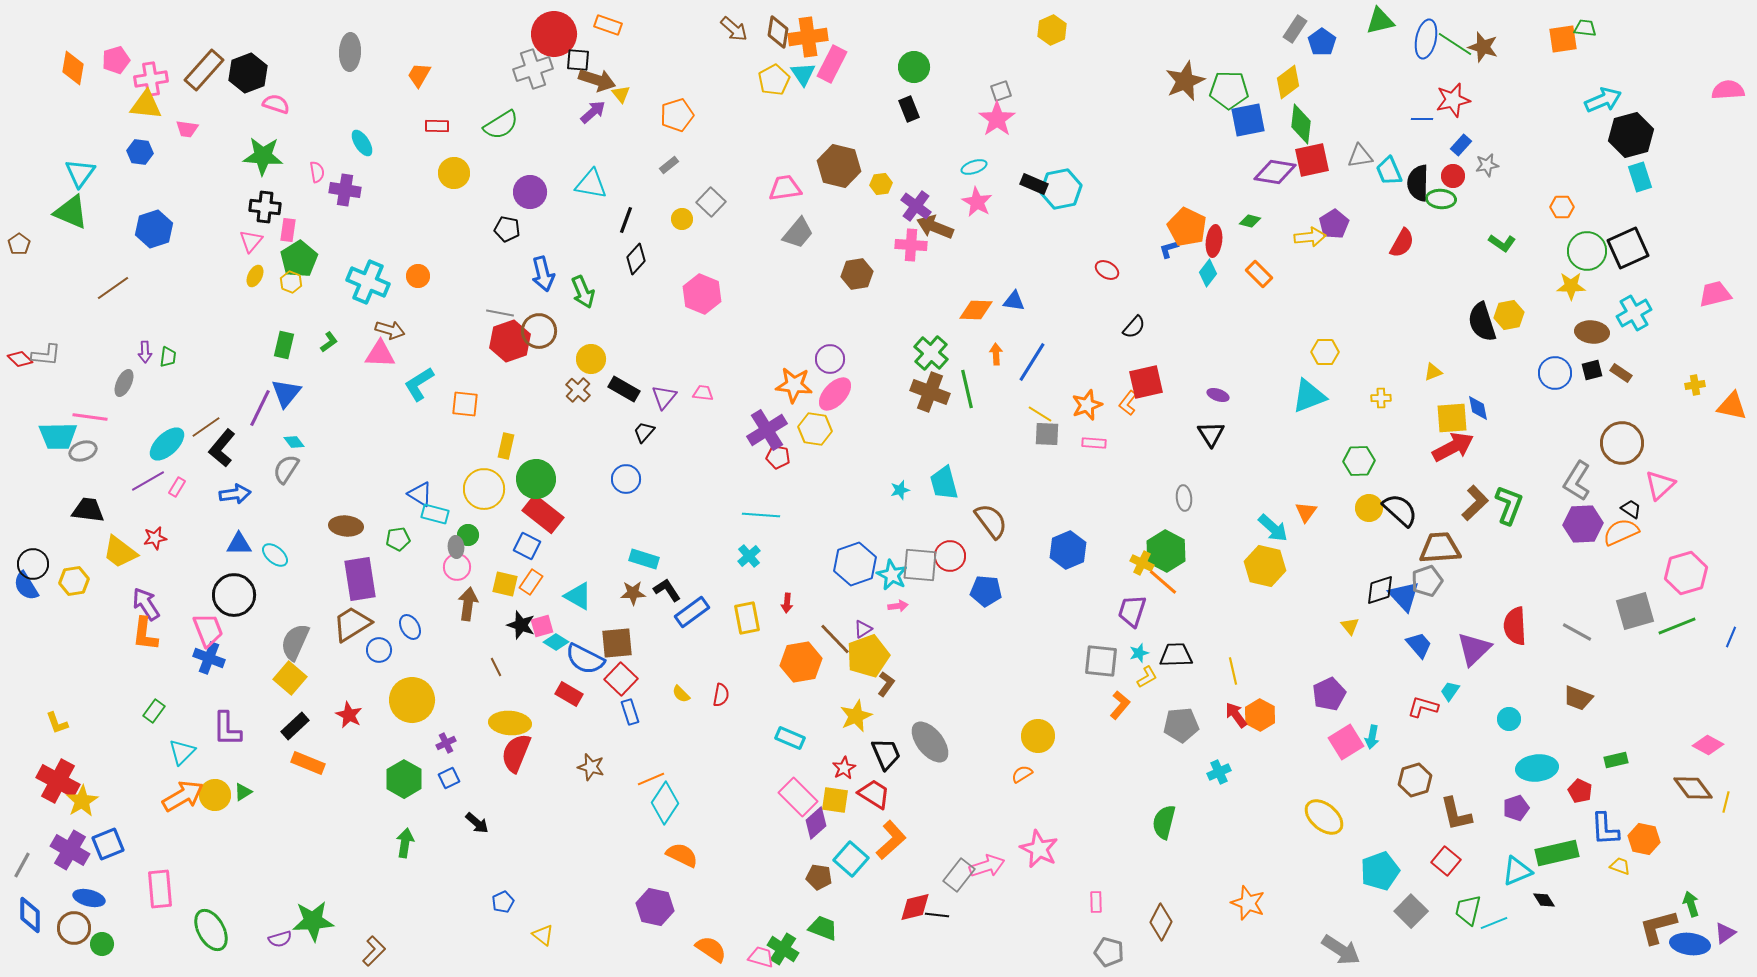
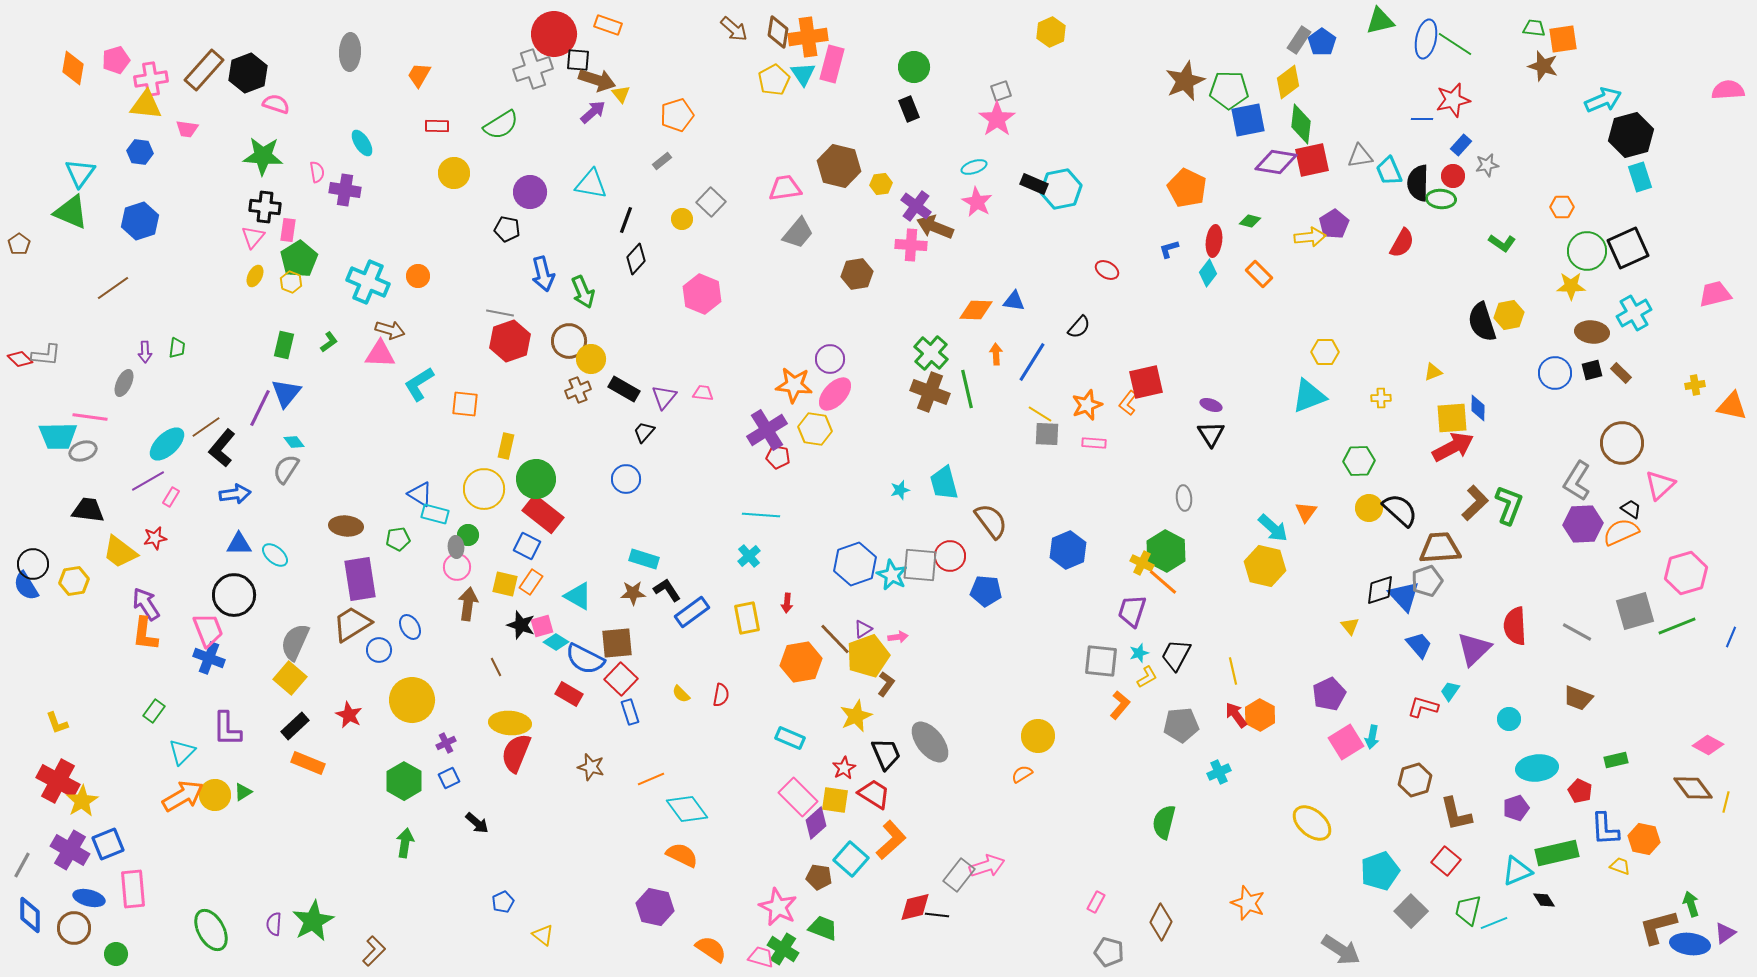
green trapezoid at (1585, 28): moved 51 px left
gray rectangle at (1295, 29): moved 4 px right, 11 px down
yellow hexagon at (1052, 30): moved 1 px left, 2 px down
brown star at (1483, 47): moved 60 px right, 19 px down
pink rectangle at (832, 64): rotated 12 degrees counterclockwise
gray rectangle at (669, 165): moved 7 px left, 4 px up
purple diamond at (1275, 172): moved 1 px right, 10 px up
orange pentagon at (1187, 227): moved 39 px up
blue hexagon at (154, 229): moved 14 px left, 8 px up
pink triangle at (251, 241): moved 2 px right, 4 px up
black semicircle at (1134, 327): moved 55 px left
brown circle at (539, 331): moved 30 px right, 10 px down
green trapezoid at (168, 357): moved 9 px right, 9 px up
brown rectangle at (1621, 373): rotated 10 degrees clockwise
brown cross at (578, 390): rotated 25 degrees clockwise
purple ellipse at (1218, 395): moved 7 px left, 10 px down
blue diamond at (1478, 408): rotated 12 degrees clockwise
pink rectangle at (177, 487): moved 6 px left, 10 px down
pink arrow at (898, 606): moved 31 px down
black trapezoid at (1176, 655): rotated 60 degrees counterclockwise
green hexagon at (404, 779): moved 2 px down
cyan diamond at (665, 803): moved 22 px right, 6 px down; rotated 69 degrees counterclockwise
yellow ellipse at (1324, 817): moved 12 px left, 6 px down
pink star at (1039, 849): moved 261 px left, 58 px down
pink rectangle at (160, 889): moved 27 px left
pink rectangle at (1096, 902): rotated 30 degrees clockwise
green star at (313, 921): rotated 24 degrees counterclockwise
purple semicircle at (280, 939): moved 6 px left, 15 px up; rotated 110 degrees clockwise
green circle at (102, 944): moved 14 px right, 10 px down
